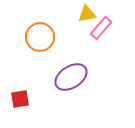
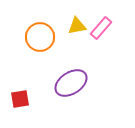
yellow triangle: moved 10 px left, 12 px down
purple ellipse: moved 6 px down
